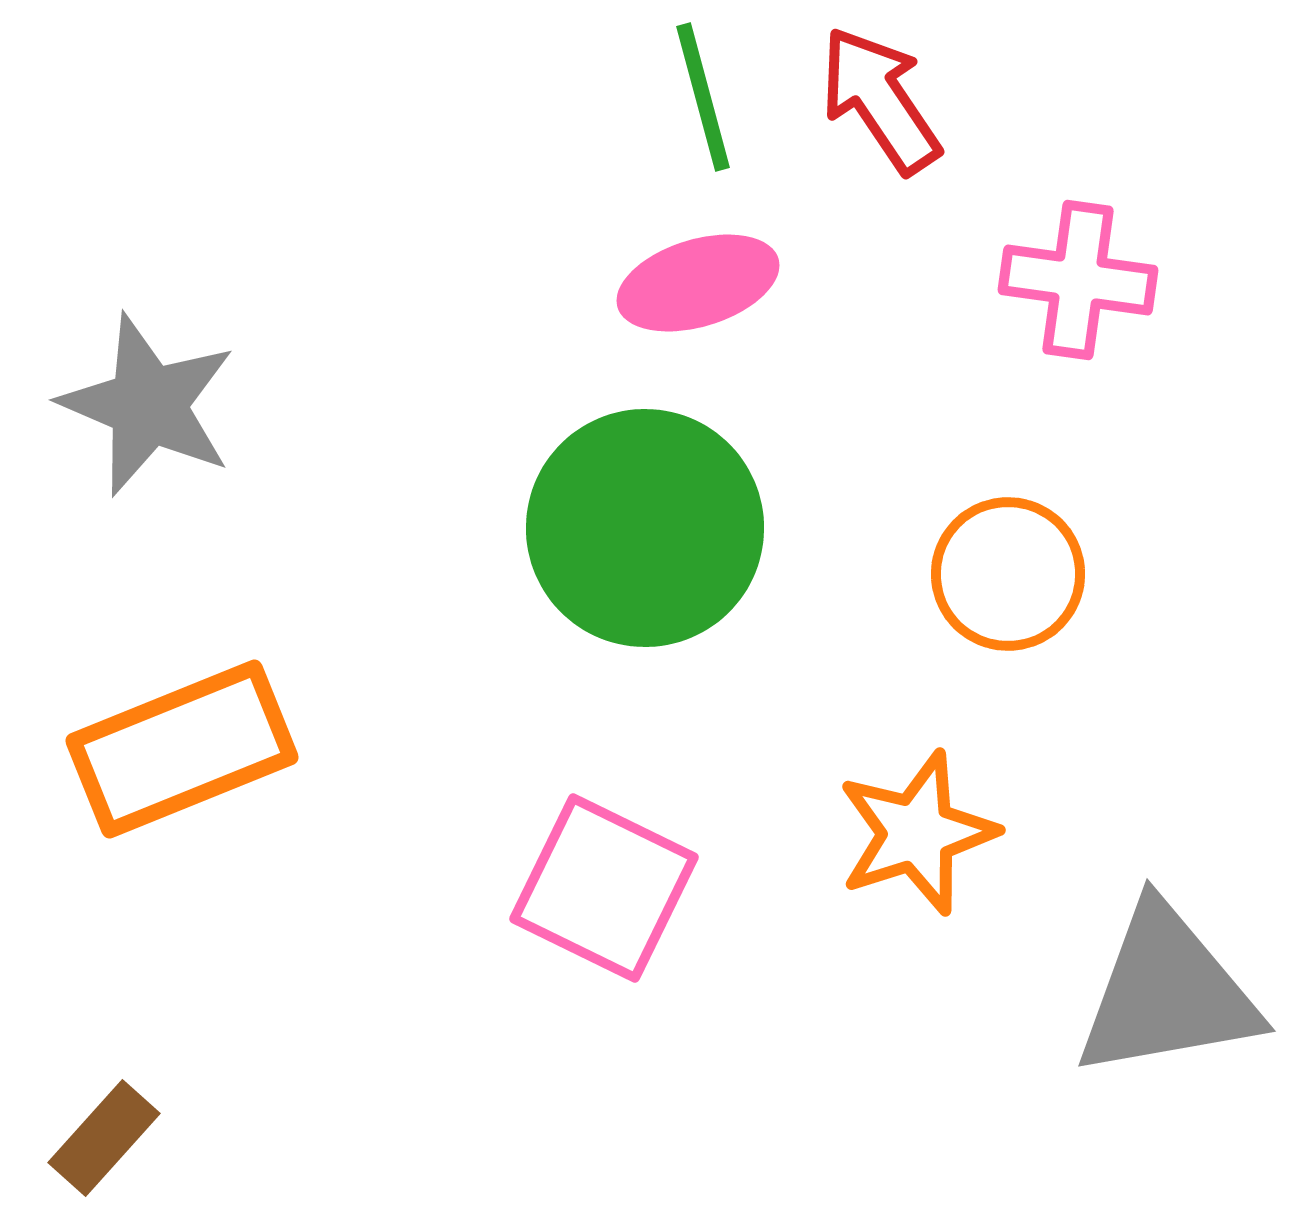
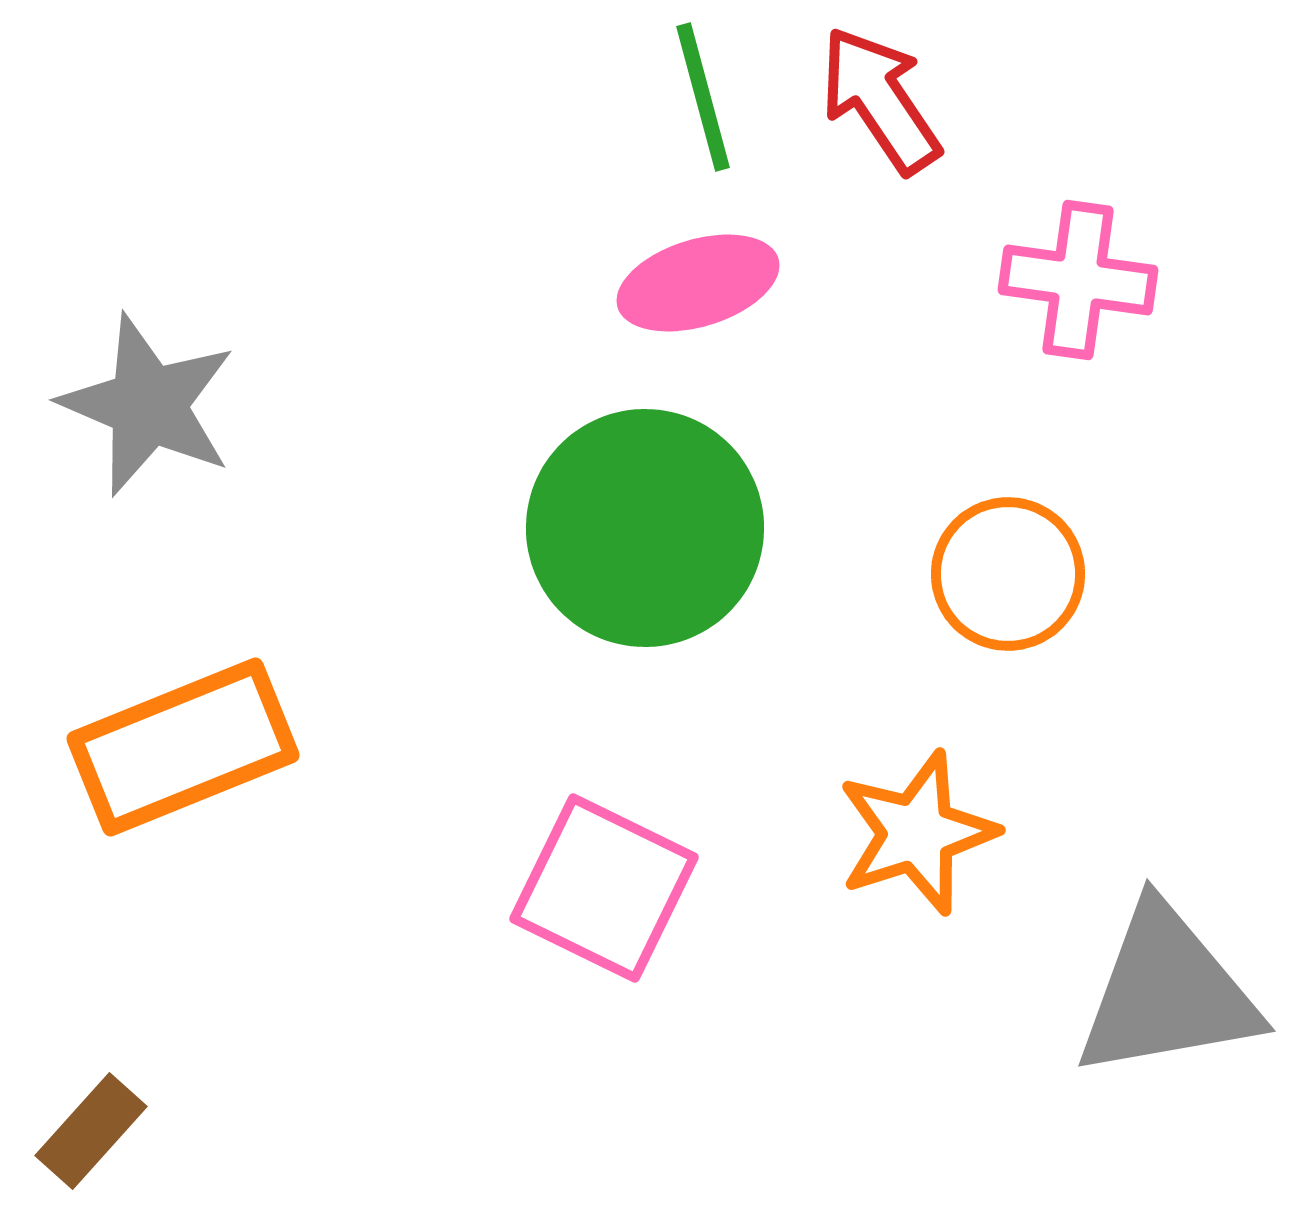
orange rectangle: moved 1 px right, 2 px up
brown rectangle: moved 13 px left, 7 px up
